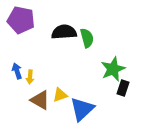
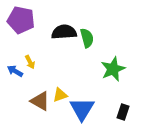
blue arrow: moved 2 px left; rotated 42 degrees counterclockwise
yellow arrow: moved 15 px up; rotated 32 degrees counterclockwise
black rectangle: moved 24 px down
brown triangle: moved 1 px down
blue triangle: rotated 16 degrees counterclockwise
